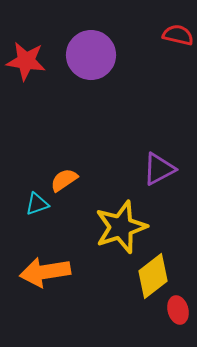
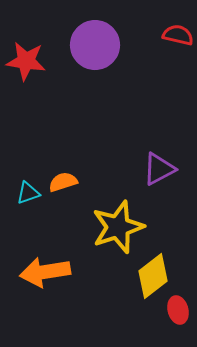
purple circle: moved 4 px right, 10 px up
orange semicircle: moved 1 px left, 2 px down; rotated 16 degrees clockwise
cyan triangle: moved 9 px left, 11 px up
yellow star: moved 3 px left
